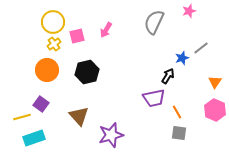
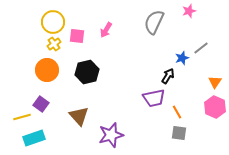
pink square: rotated 21 degrees clockwise
pink hexagon: moved 3 px up
